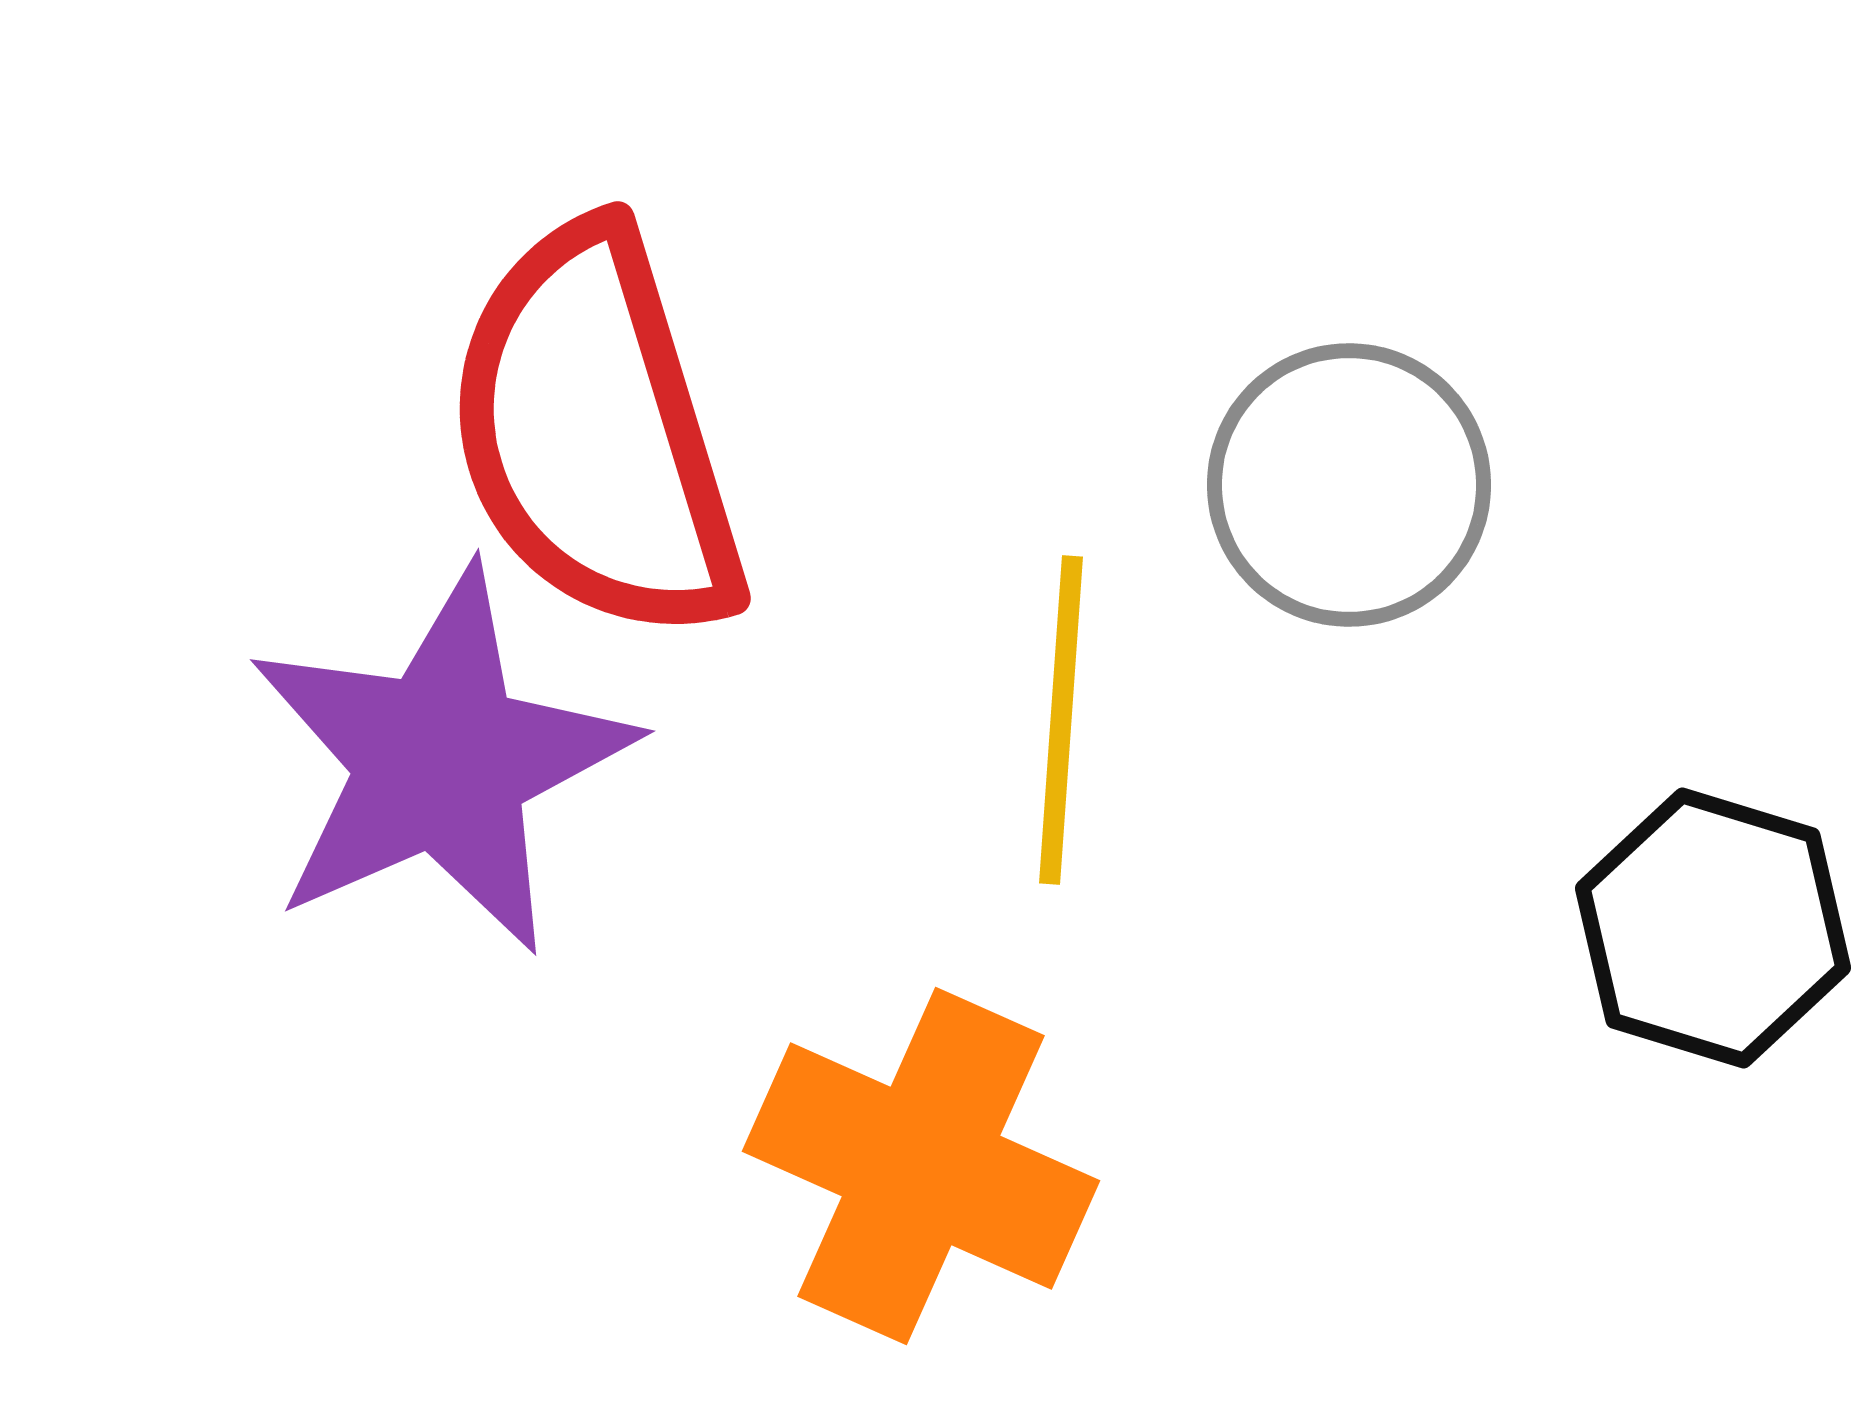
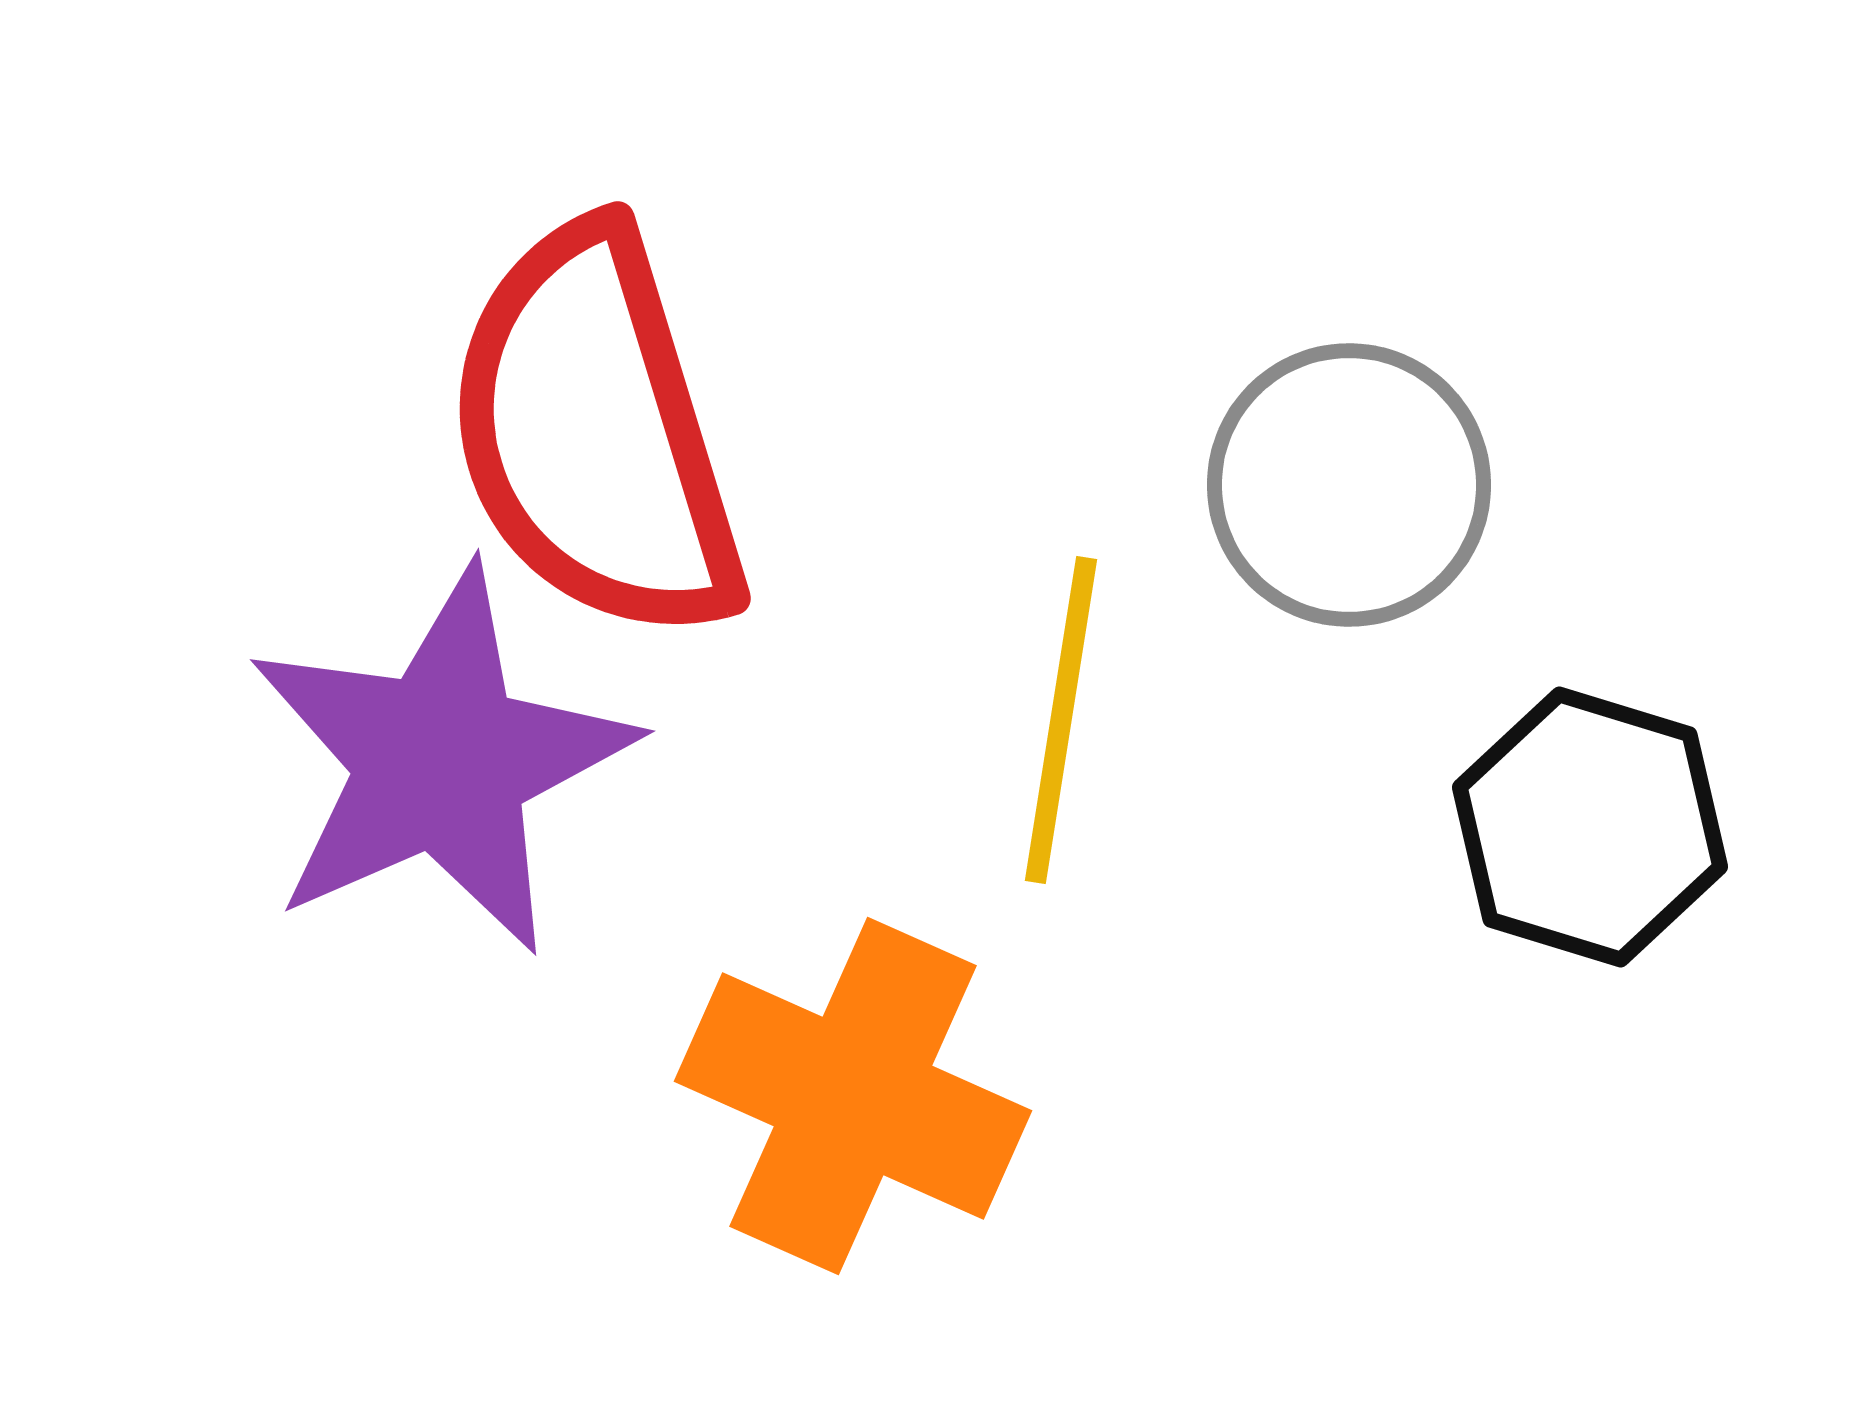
yellow line: rotated 5 degrees clockwise
black hexagon: moved 123 px left, 101 px up
orange cross: moved 68 px left, 70 px up
